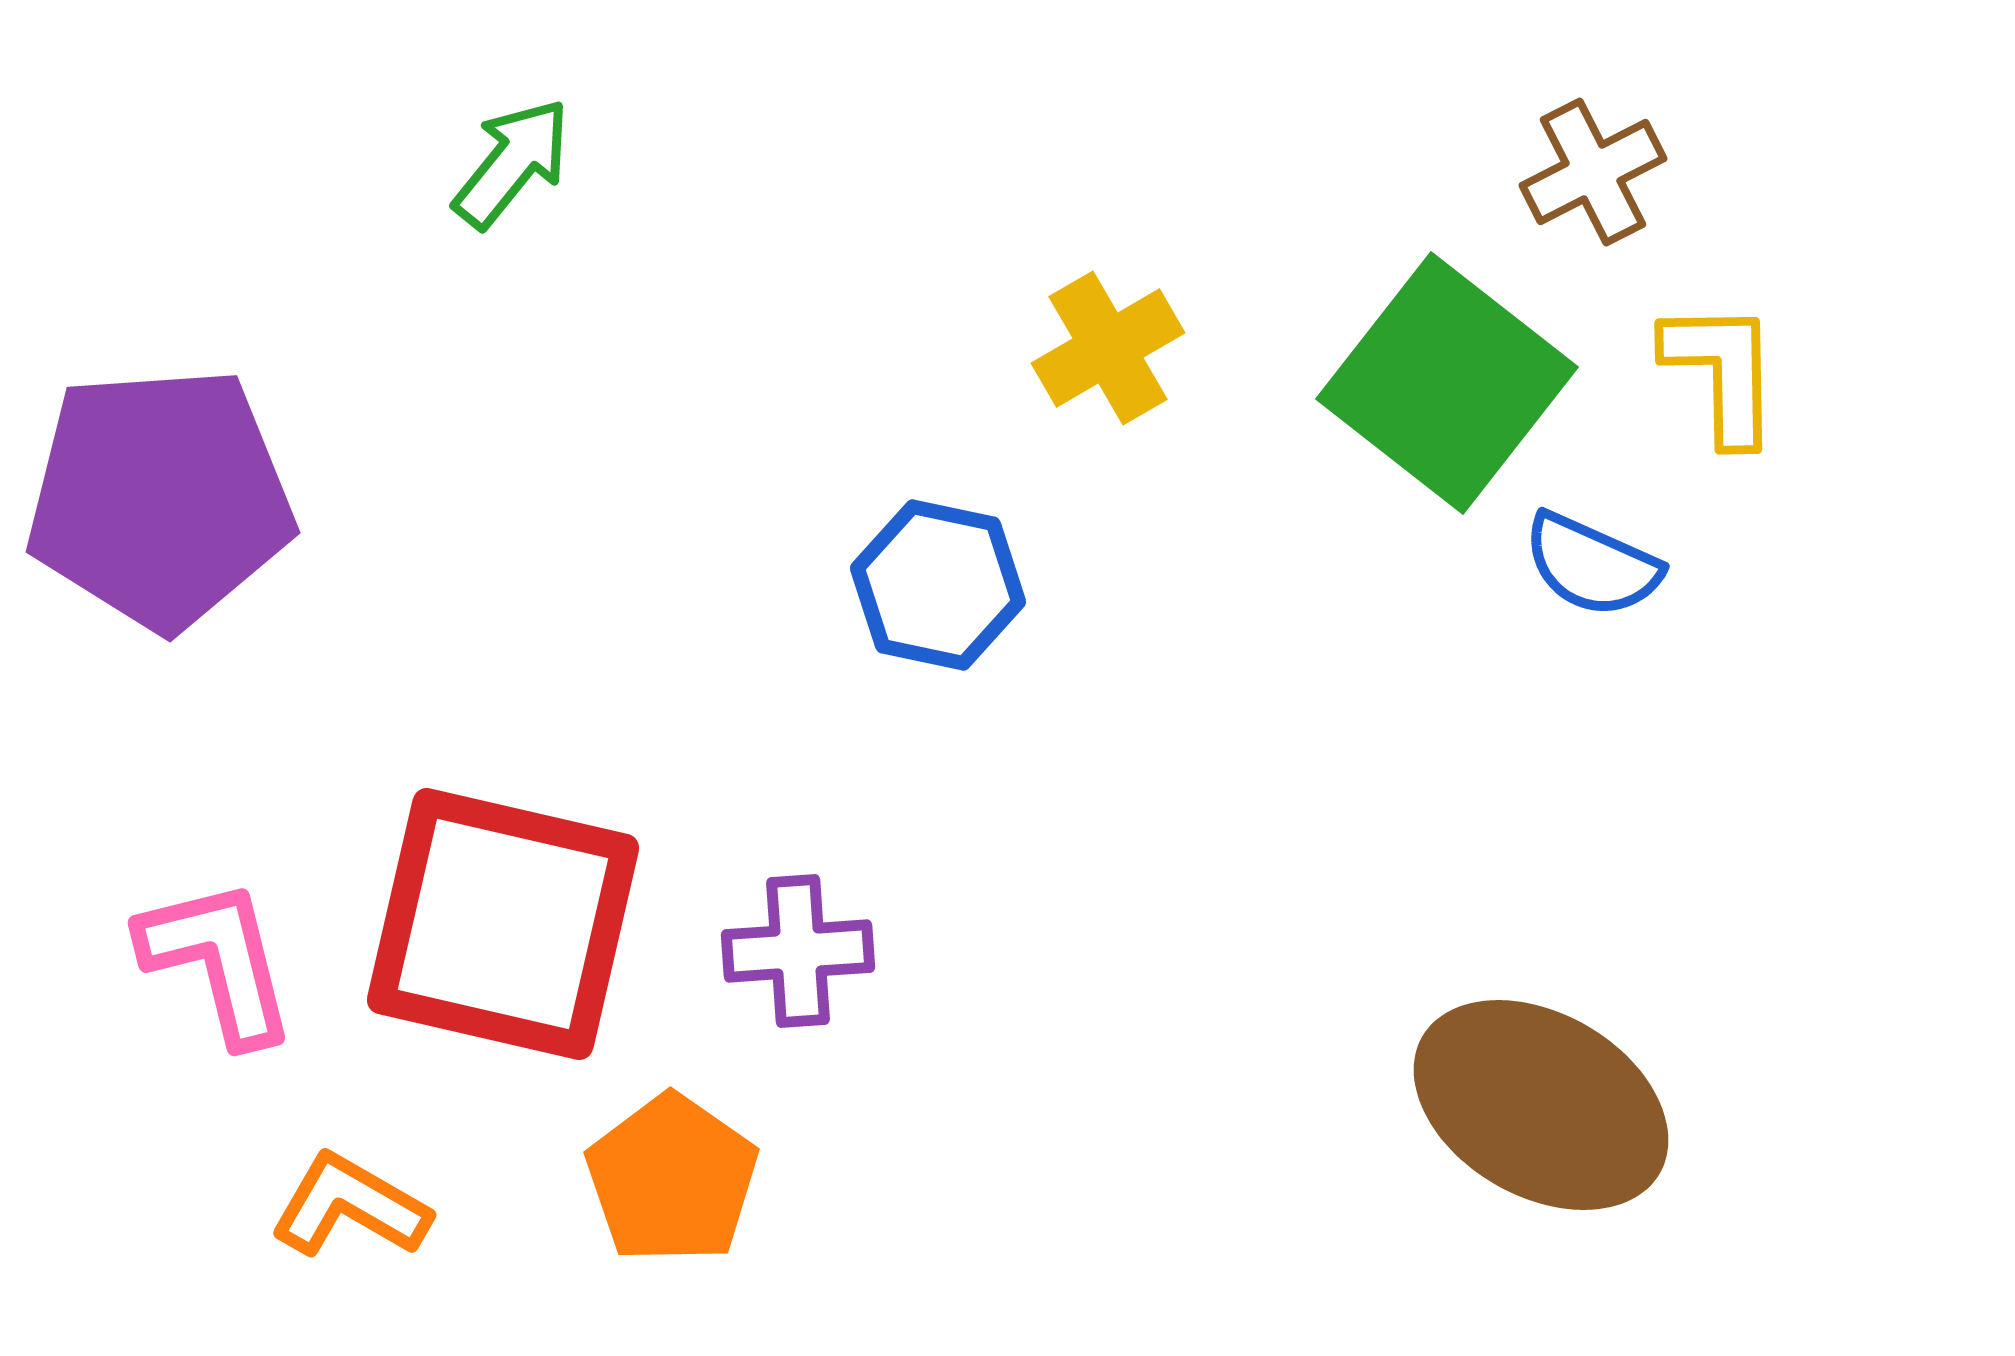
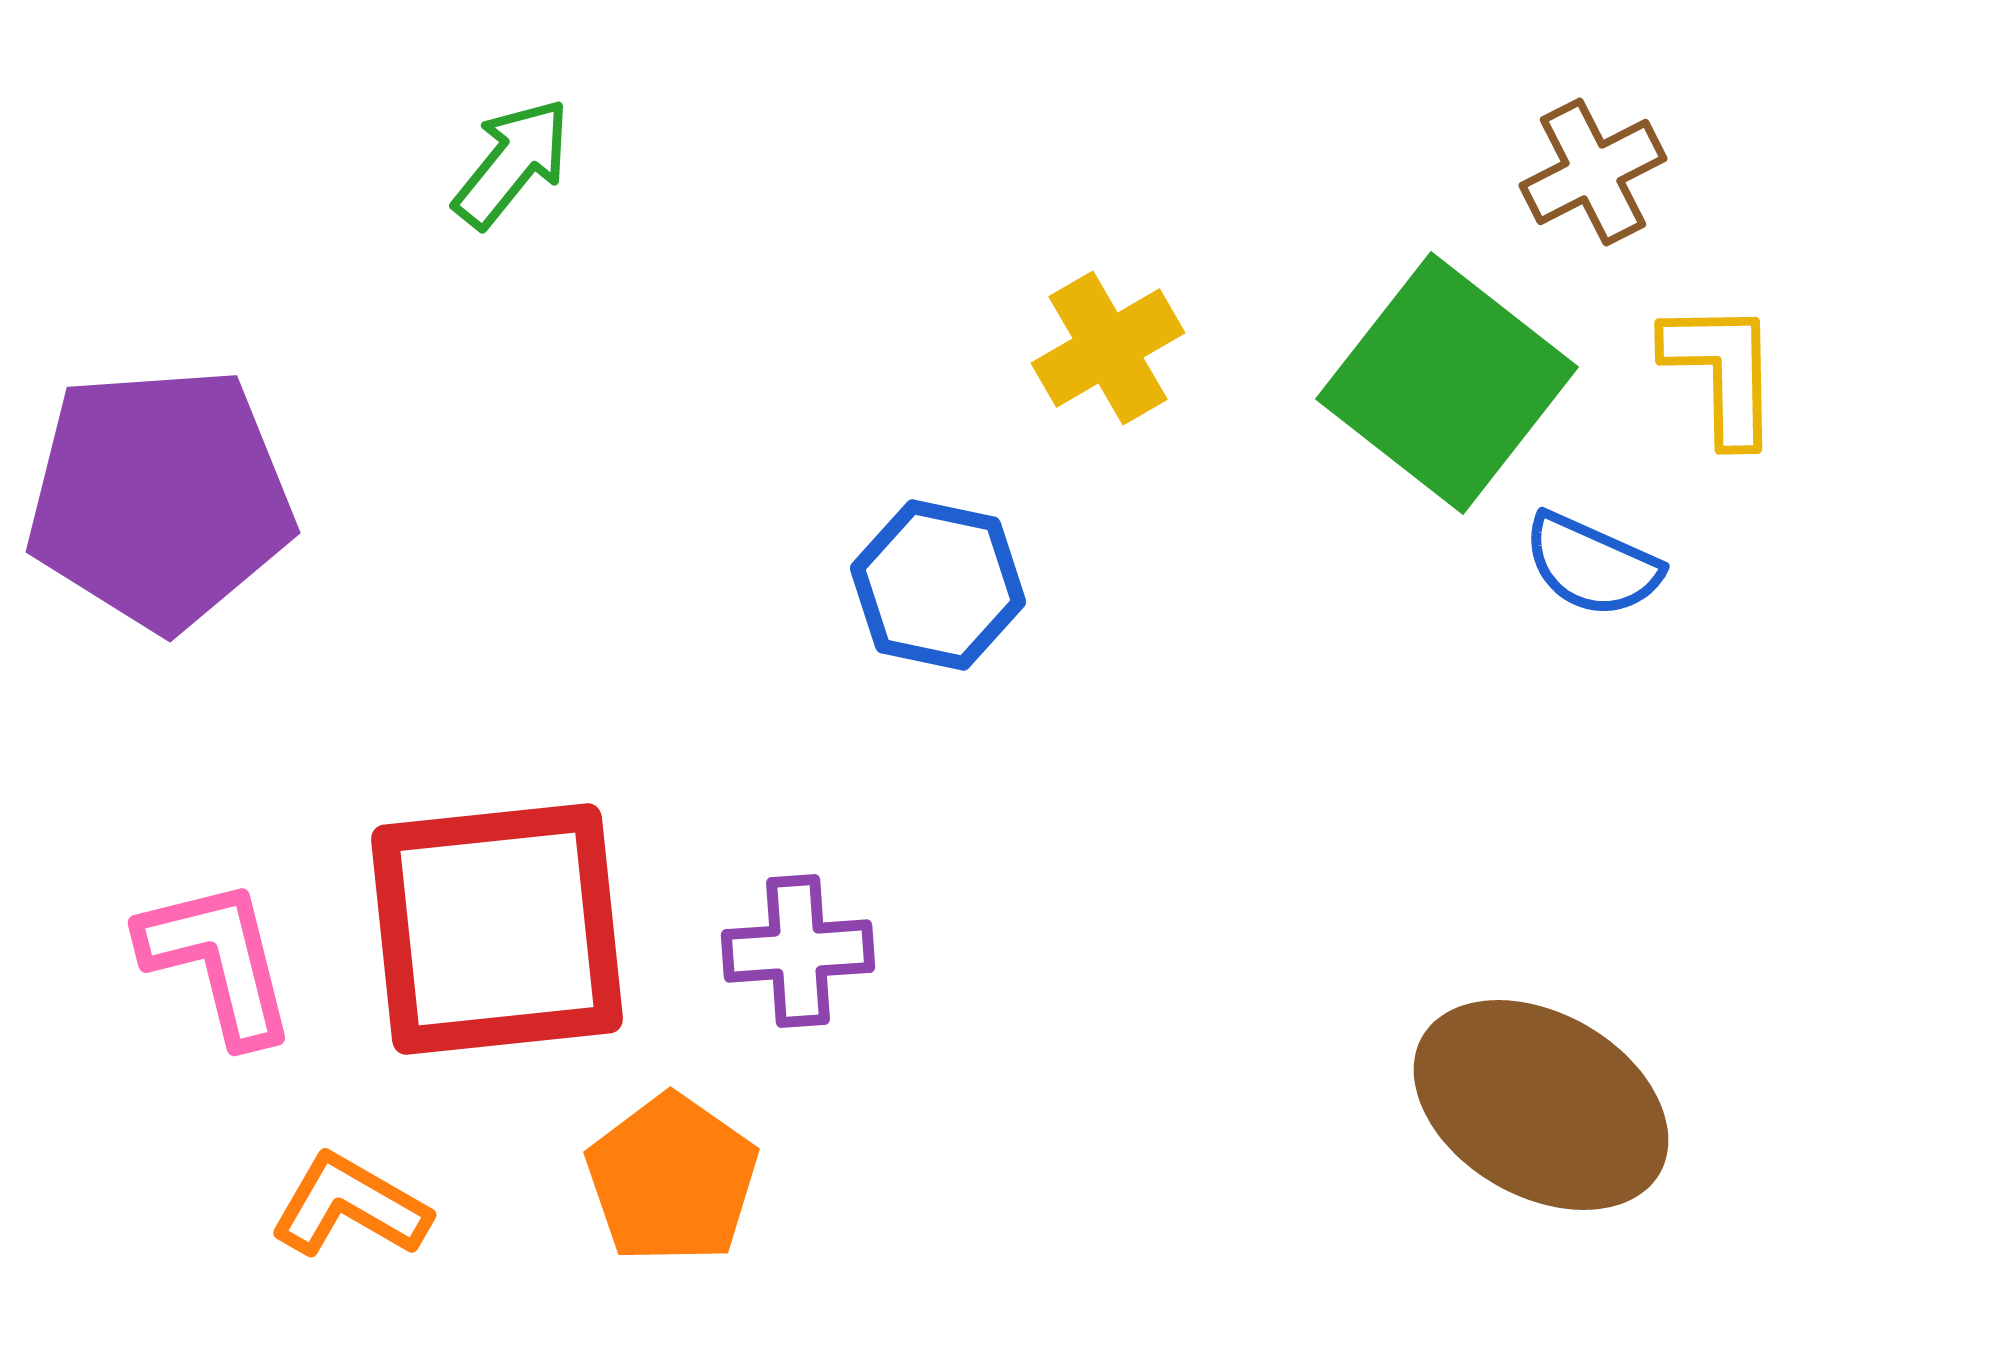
red square: moved 6 px left, 5 px down; rotated 19 degrees counterclockwise
